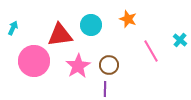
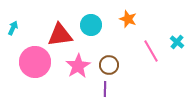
cyan cross: moved 3 px left, 2 px down
pink circle: moved 1 px right, 1 px down
